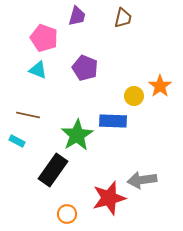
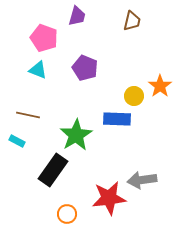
brown trapezoid: moved 9 px right, 3 px down
blue rectangle: moved 4 px right, 2 px up
green star: moved 1 px left
red star: rotated 8 degrees clockwise
